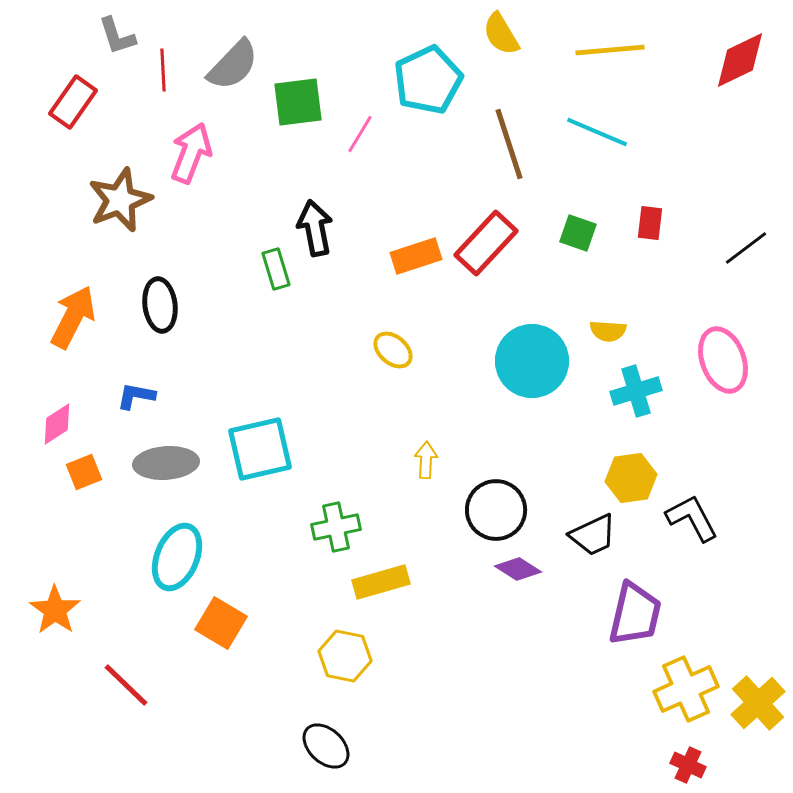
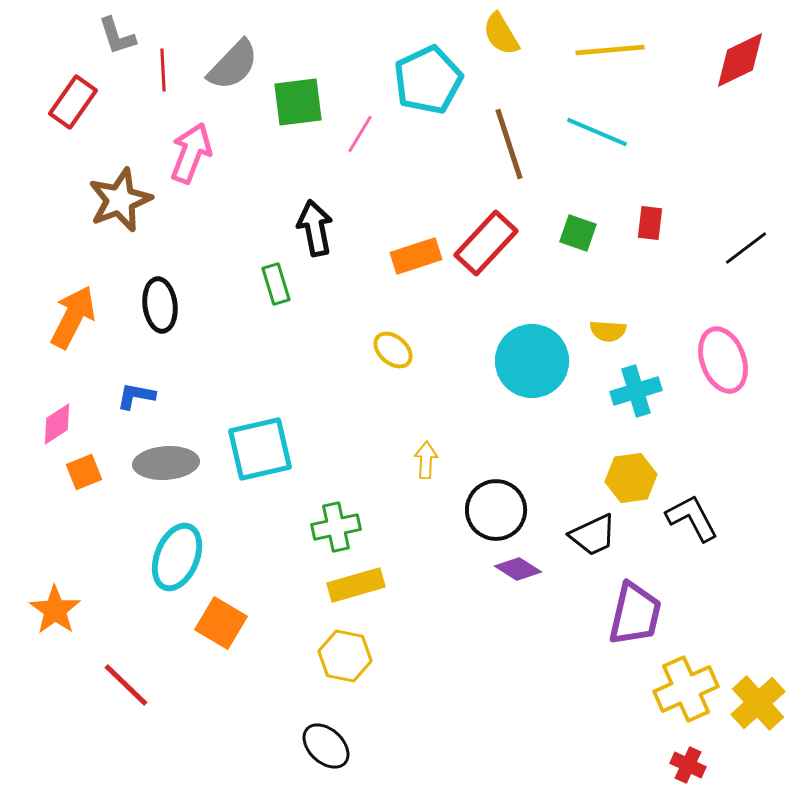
green rectangle at (276, 269): moved 15 px down
yellow rectangle at (381, 582): moved 25 px left, 3 px down
